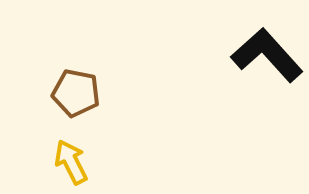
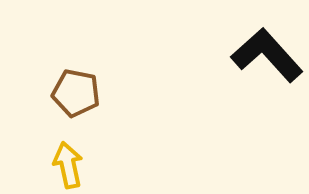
yellow arrow: moved 3 px left, 3 px down; rotated 15 degrees clockwise
